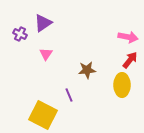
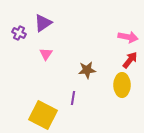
purple cross: moved 1 px left, 1 px up
purple line: moved 4 px right, 3 px down; rotated 32 degrees clockwise
